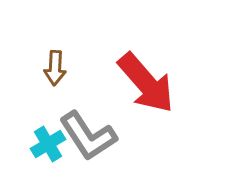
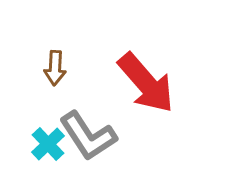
cyan cross: rotated 12 degrees counterclockwise
